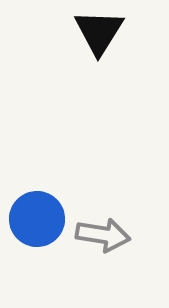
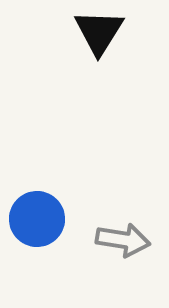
gray arrow: moved 20 px right, 5 px down
